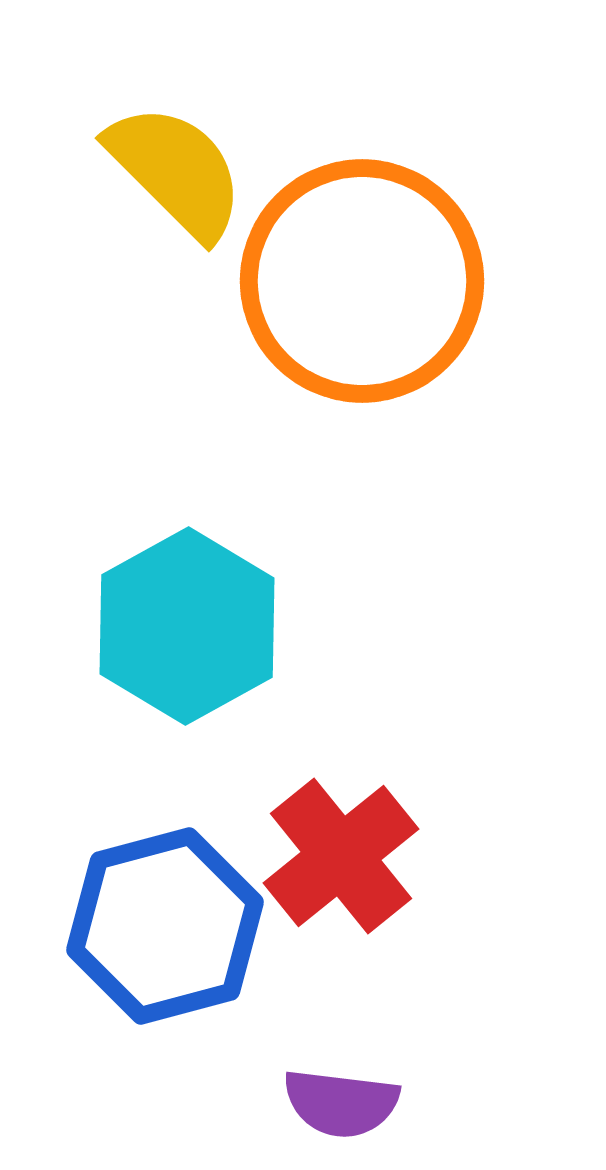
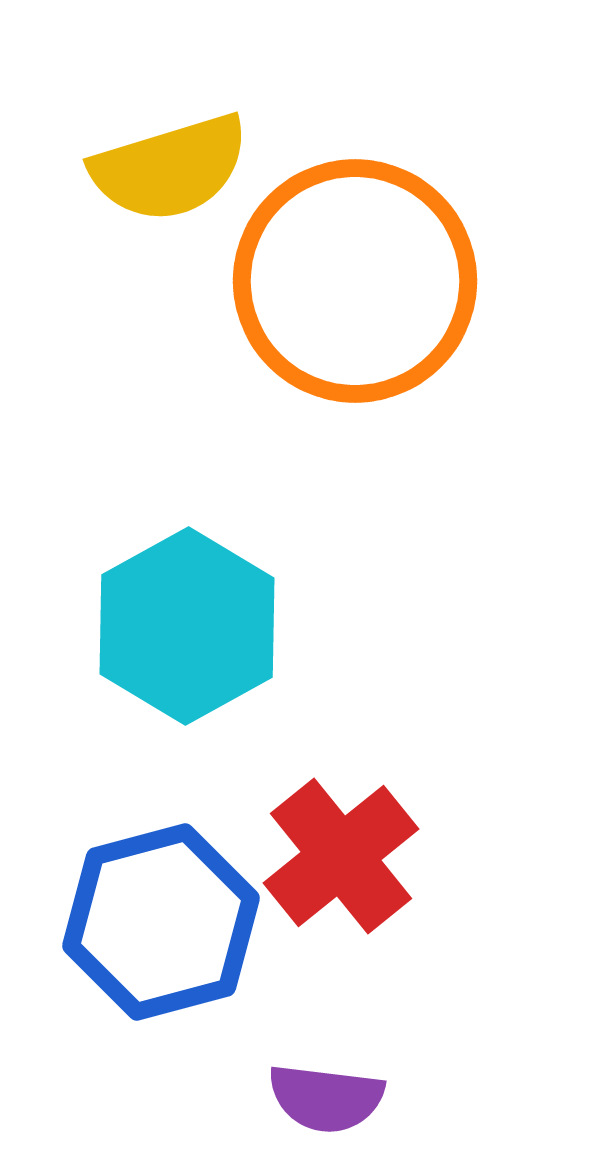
yellow semicircle: moved 6 px left, 3 px up; rotated 118 degrees clockwise
orange circle: moved 7 px left
blue hexagon: moved 4 px left, 4 px up
purple semicircle: moved 15 px left, 5 px up
